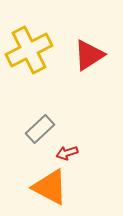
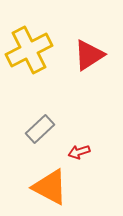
red arrow: moved 12 px right, 1 px up
